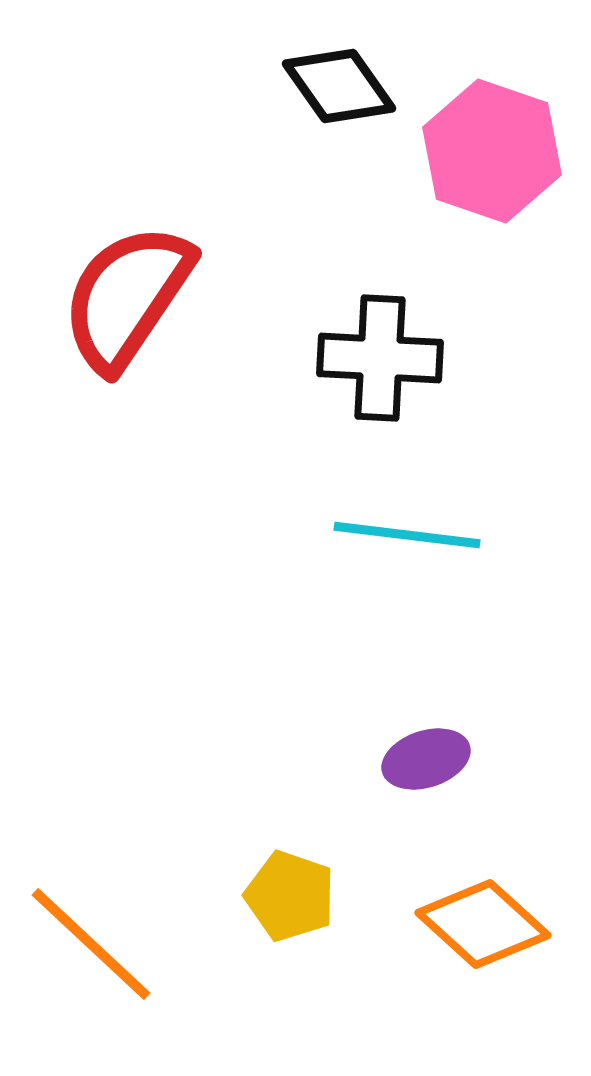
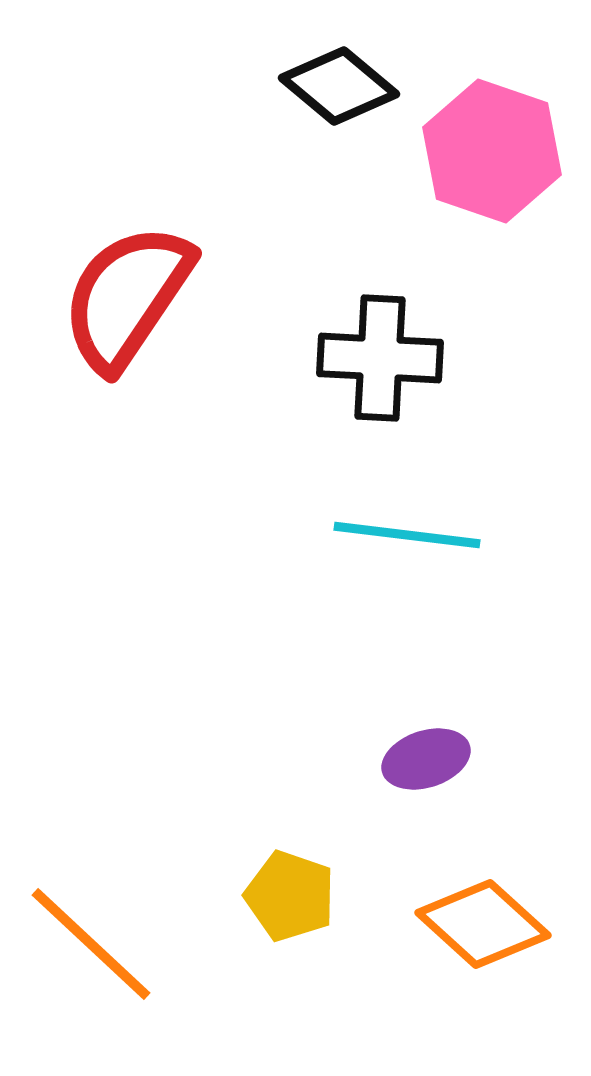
black diamond: rotated 15 degrees counterclockwise
